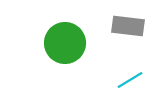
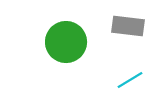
green circle: moved 1 px right, 1 px up
